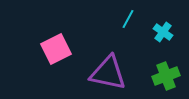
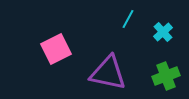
cyan cross: rotated 12 degrees clockwise
